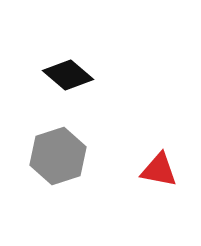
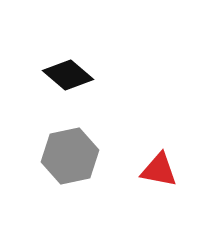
gray hexagon: moved 12 px right; rotated 6 degrees clockwise
